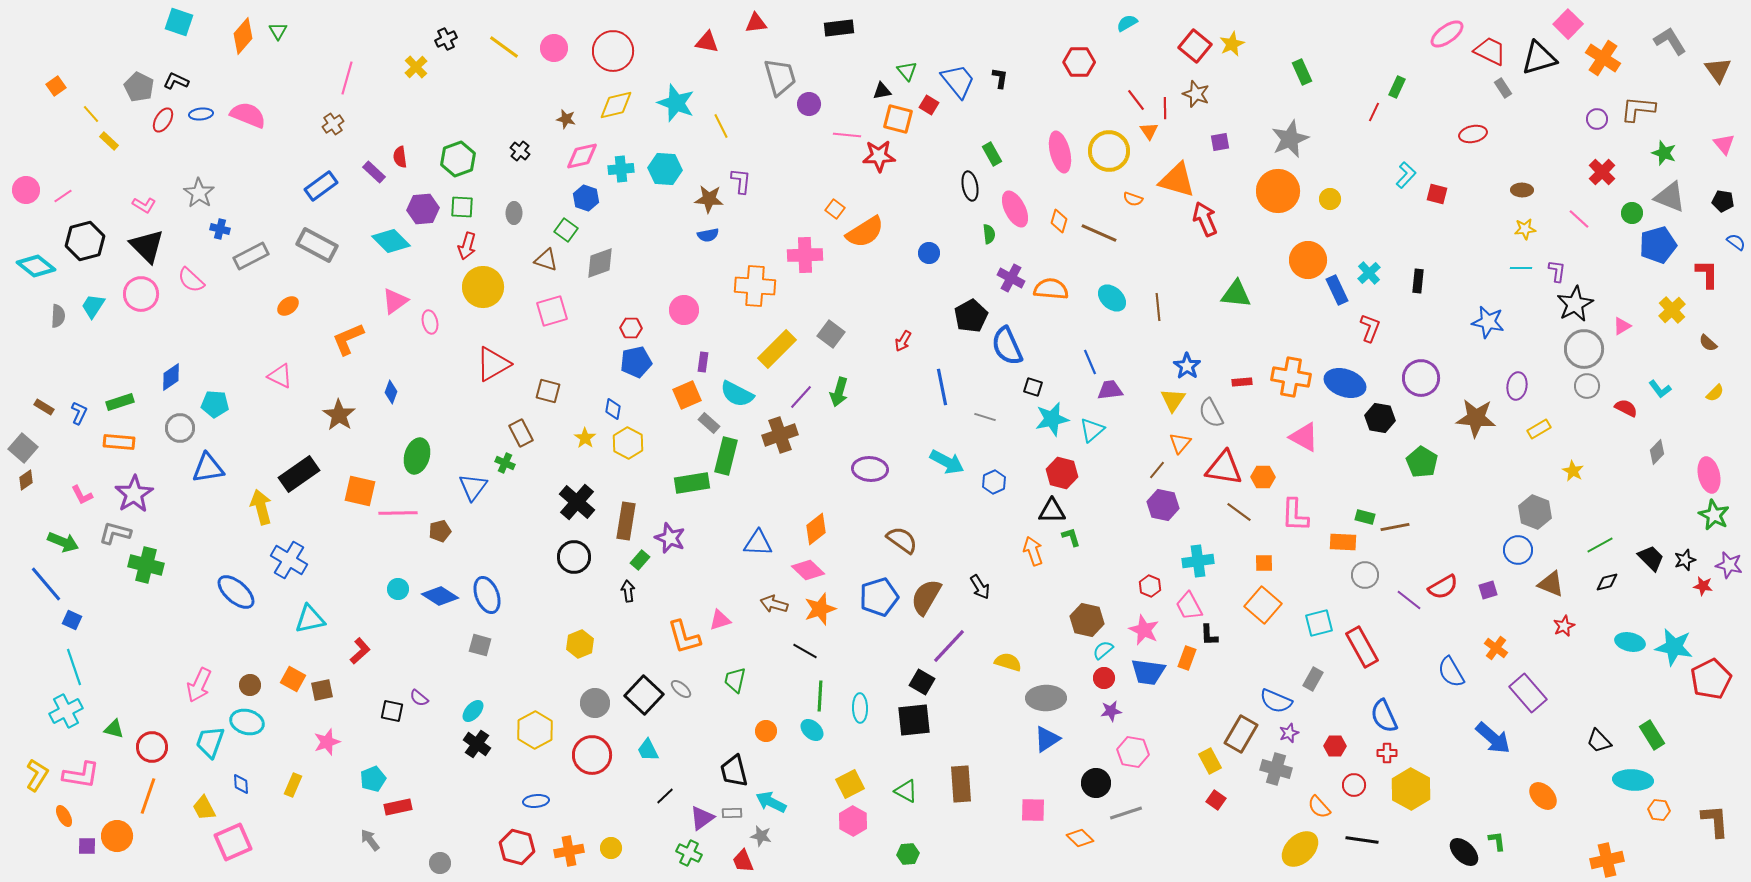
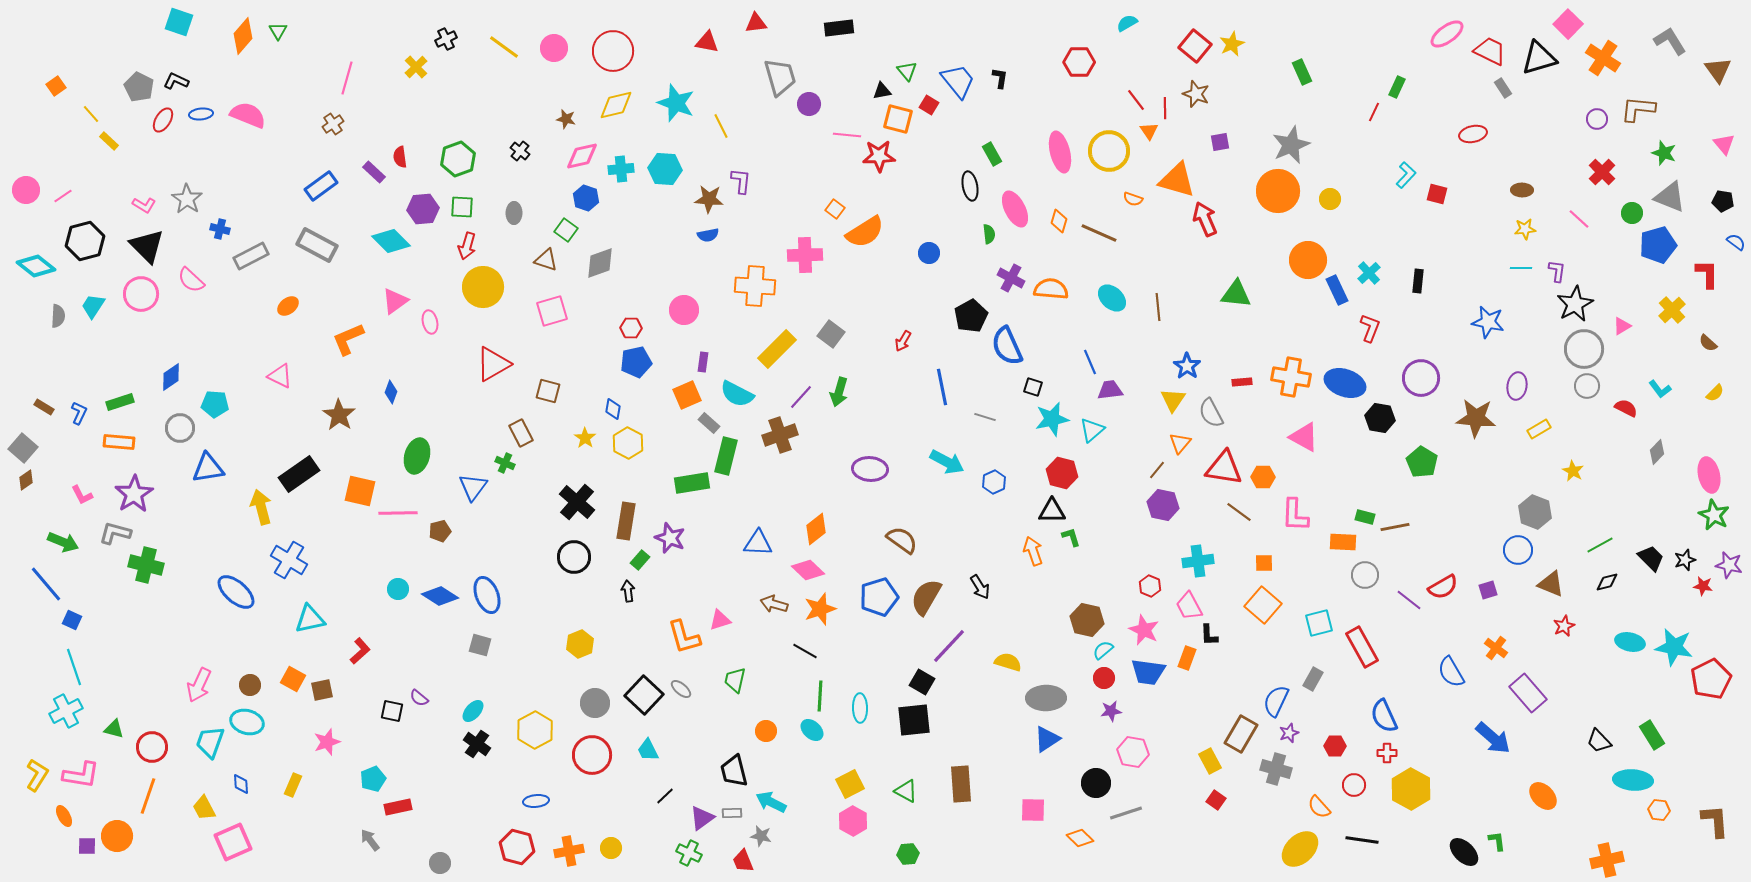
gray star at (1290, 139): moved 1 px right, 6 px down
gray star at (199, 193): moved 12 px left, 6 px down
blue semicircle at (1276, 701): rotated 92 degrees clockwise
